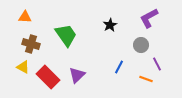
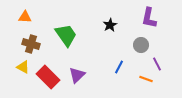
purple L-shape: rotated 50 degrees counterclockwise
